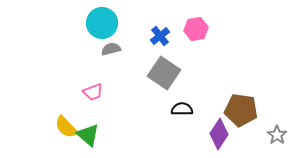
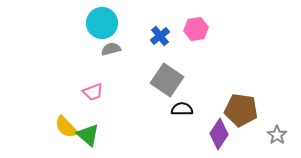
gray square: moved 3 px right, 7 px down
